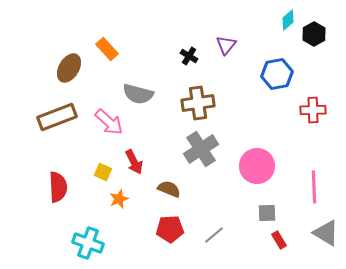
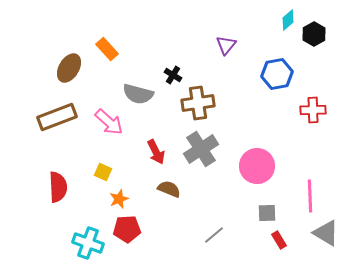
black cross: moved 16 px left, 19 px down
red arrow: moved 22 px right, 10 px up
pink line: moved 4 px left, 9 px down
red pentagon: moved 43 px left
